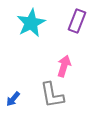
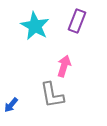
cyan star: moved 4 px right, 3 px down; rotated 16 degrees counterclockwise
blue arrow: moved 2 px left, 6 px down
